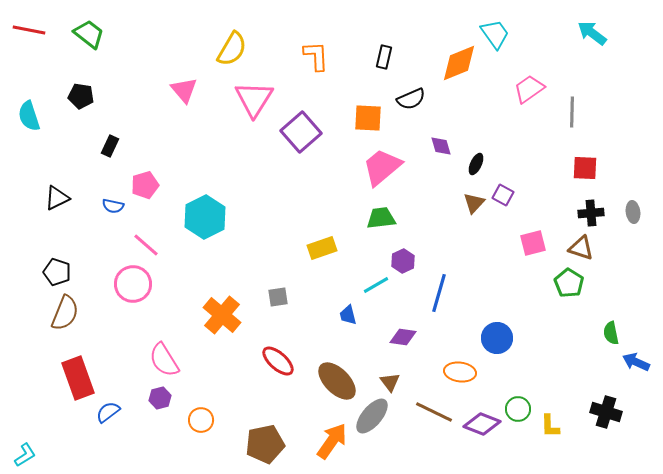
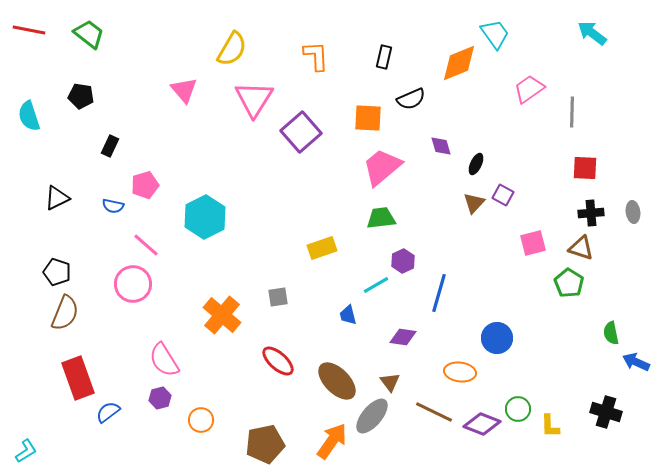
cyan L-shape at (25, 455): moved 1 px right, 4 px up
